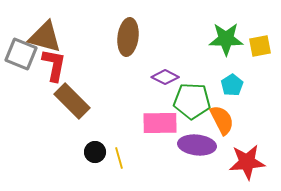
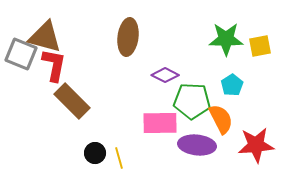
purple diamond: moved 2 px up
orange semicircle: moved 1 px left, 1 px up
black circle: moved 1 px down
red star: moved 9 px right, 17 px up
